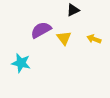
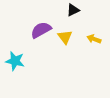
yellow triangle: moved 1 px right, 1 px up
cyan star: moved 6 px left, 2 px up
